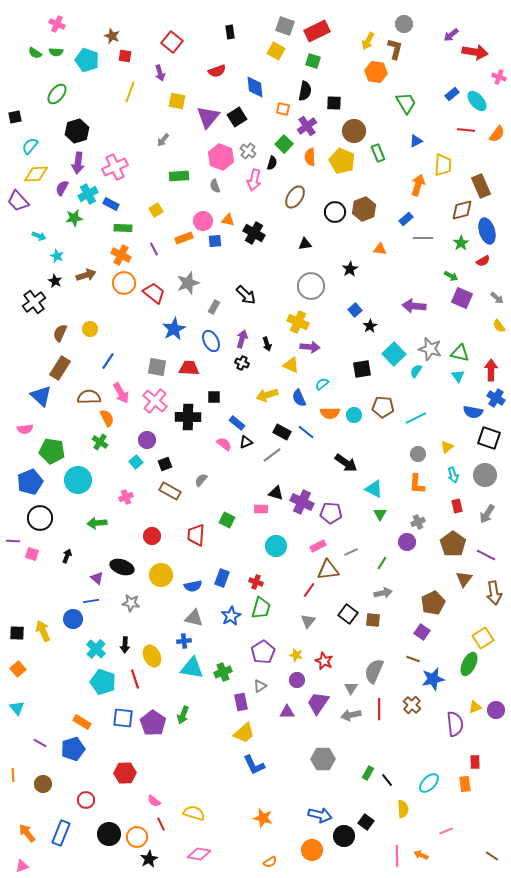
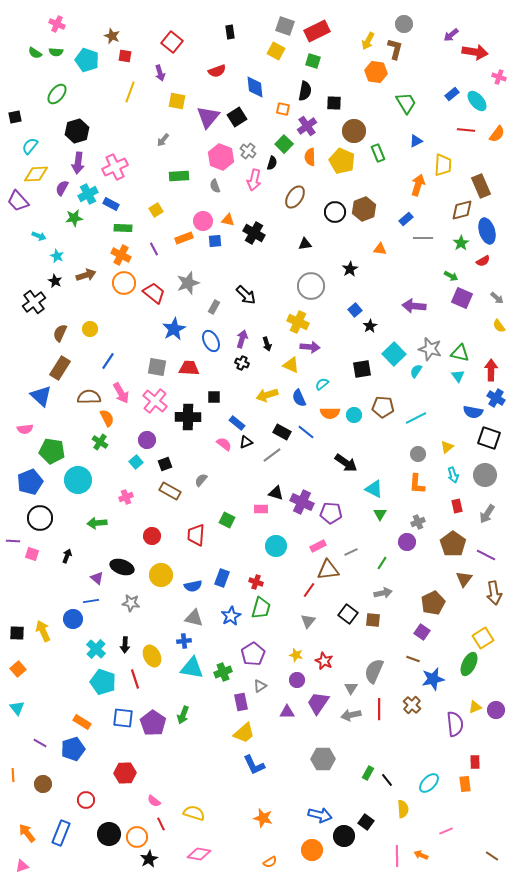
purple pentagon at (263, 652): moved 10 px left, 2 px down
